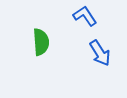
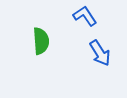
green semicircle: moved 1 px up
